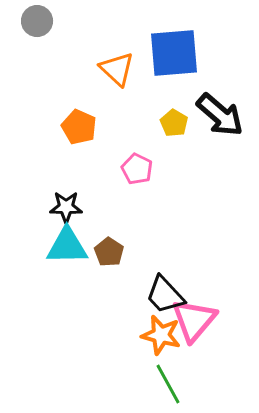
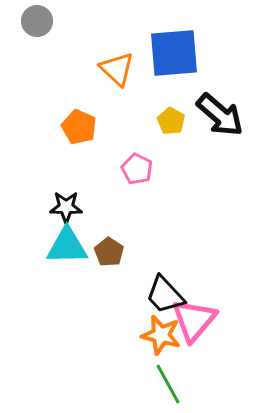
yellow pentagon: moved 3 px left, 2 px up
